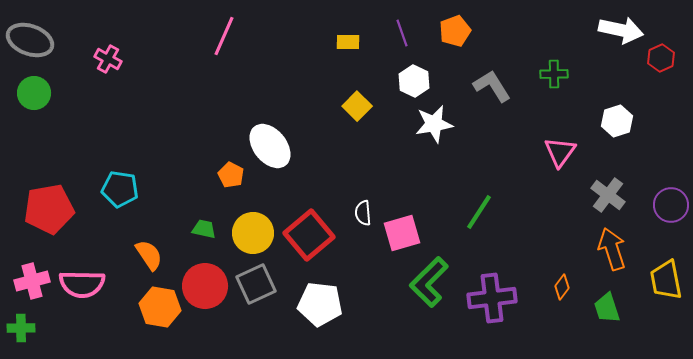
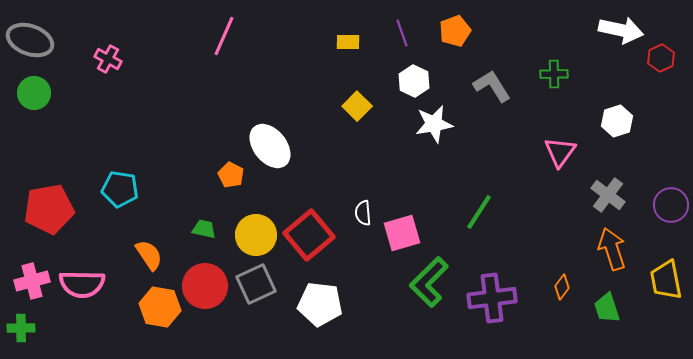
yellow circle at (253, 233): moved 3 px right, 2 px down
